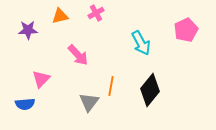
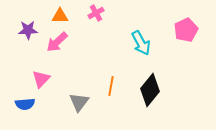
orange triangle: rotated 12 degrees clockwise
pink arrow: moved 21 px left, 13 px up; rotated 90 degrees clockwise
gray triangle: moved 10 px left
